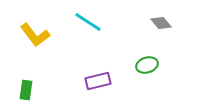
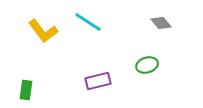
yellow L-shape: moved 8 px right, 4 px up
